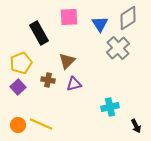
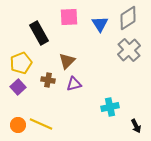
gray cross: moved 11 px right, 2 px down
